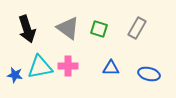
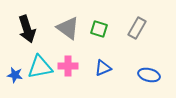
blue triangle: moved 8 px left; rotated 24 degrees counterclockwise
blue ellipse: moved 1 px down
